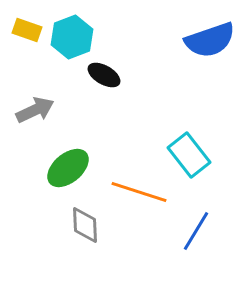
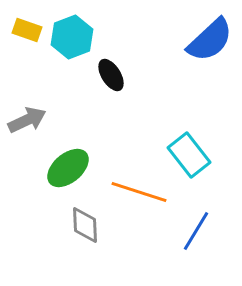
blue semicircle: rotated 24 degrees counterclockwise
black ellipse: moved 7 px right; rotated 28 degrees clockwise
gray arrow: moved 8 px left, 10 px down
